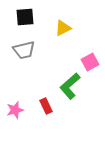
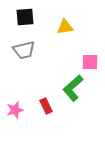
yellow triangle: moved 2 px right, 1 px up; rotated 18 degrees clockwise
pink square: rotated 30 degrees clockwise
green L-shape: moved 3 px right, 2 px down
